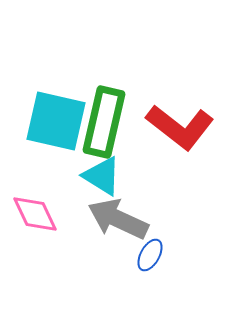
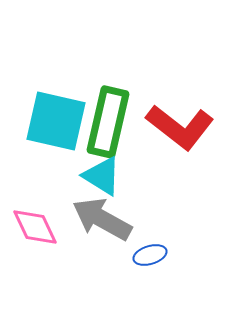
green rectangle: moved 4 px right
pink diamond: moved 13 px down
gray arrow: moved 16 px left; rotated 4 degrees clockwise
blue ellipse: rotated 44 degrees clockwise
